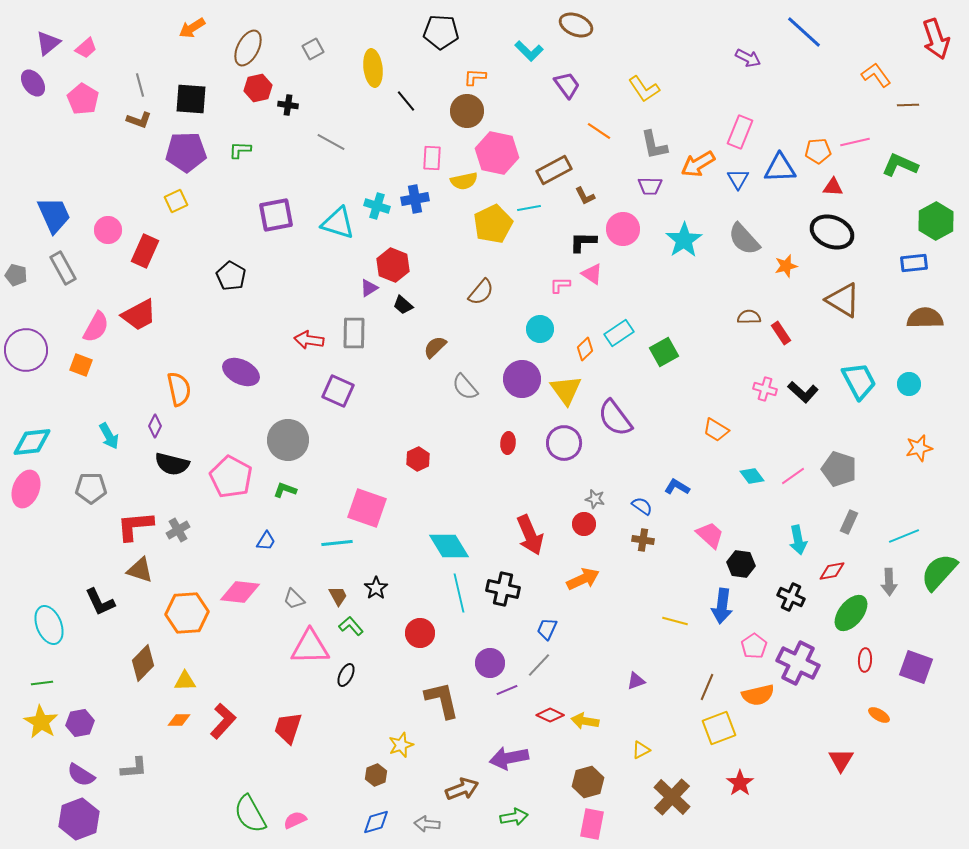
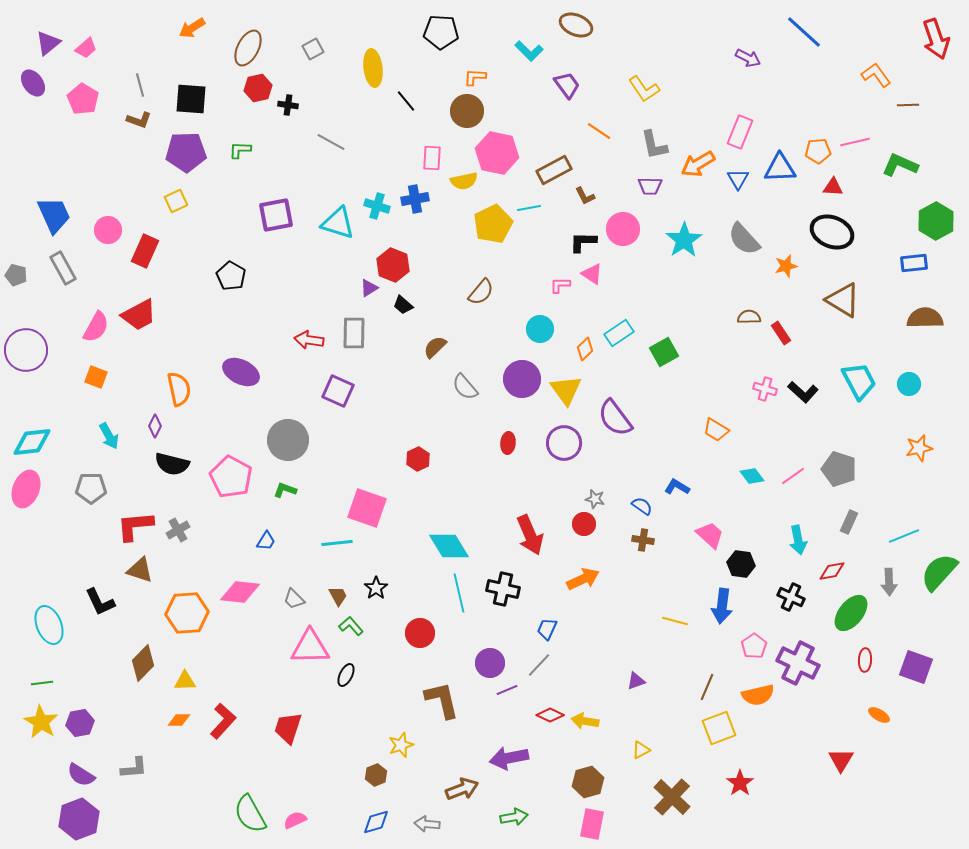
orange square at (81, 365): moved 15 px right, 12 px down
